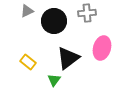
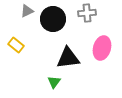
black circle: moved 1 px left, 2 px up
black triangle: rotated 30 degrees clockwise
yellow rectangle: moved 12 px left, 17 px up
green triangle: moved 2 px down
